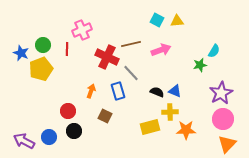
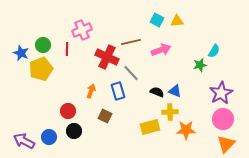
brown line: moved 2 px up
orange triangle: moved 1 px left
